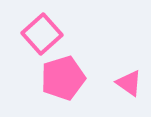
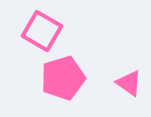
pink square: moved 3 px up; rotated 18 degrees counterclockwise
